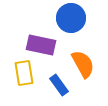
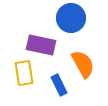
blue rectangle: rotated 10 degrees clockwise
